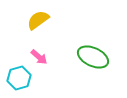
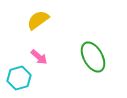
green ellipse: rotated 36 degrees clockwise
